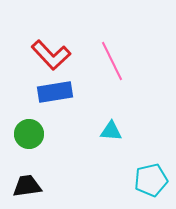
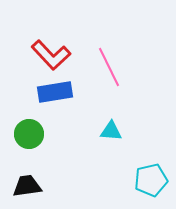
pink line: moved 3 px left, 6 px down
